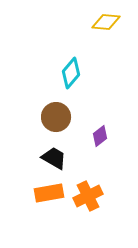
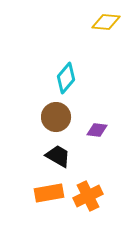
cyan diamond: moved 5 px left, 5 px down
purple diamond: moved 3 px left, 6 px up; rotated 45 degrees clockwise
black trapezoid: moved 4 px right, 2 px up
